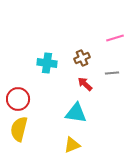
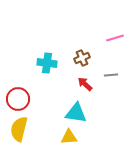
gray line: moved 1 px left, 2 px down
yellow triangle: moved 3 px left, 8 px up; rotated 18 degrees clockwise
